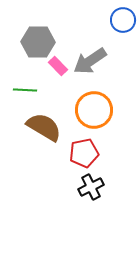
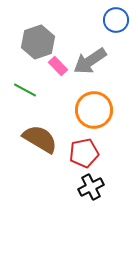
blue circle: moved 7 px left
gray hexagon: rotated 20 degrees counterclockwise
green line: rotated 25 degrees clockwise
brown semicircle: moved 4 px left, 12 px down
